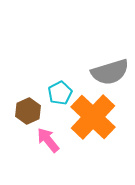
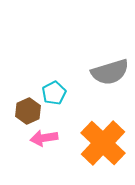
cyan pentagon: moved 6 px left
orange cross: moved 10 px right, 26 px down
pink arrow: moved 4 px left, 2 px up; rotated 60 degrees counterclockwise
